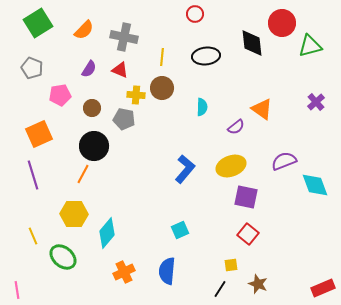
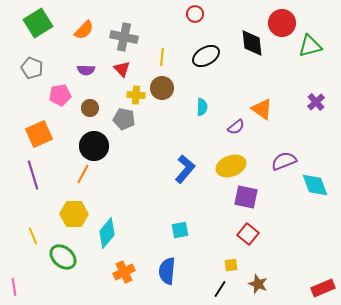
black ellipse at (206, 56): rotated 24 degrees counterclockwise
purple semicircle at (89, 69): moved 3 px left, 1 px down; rotated 60 degrees clockwise
red triangle at (120, 70): moved 2 px right, 1 px up; rotated 24 degrees clockwise
brown circle at (92, 108): moved 2 px left
cyan square at (180, 230): rotated 12 degrees clockwise
pink line at (17, 290): moved 3 px left, 3 px up
